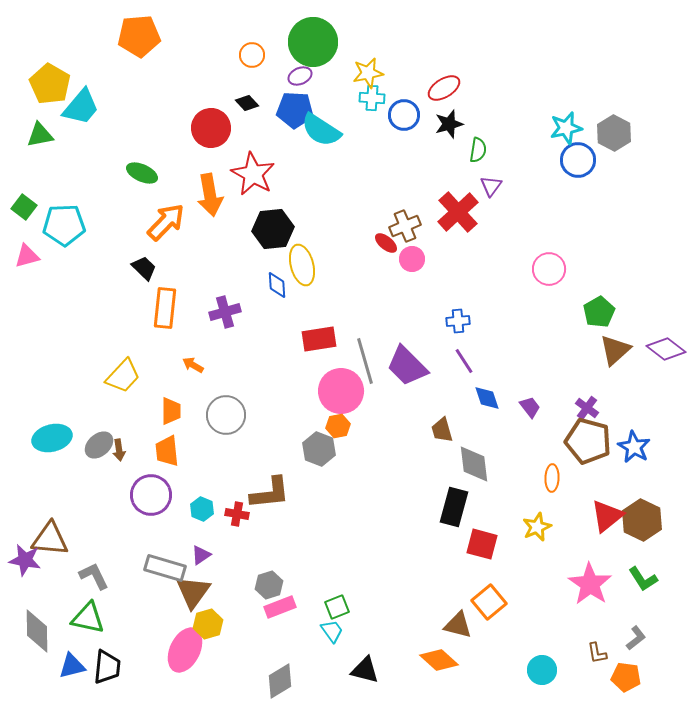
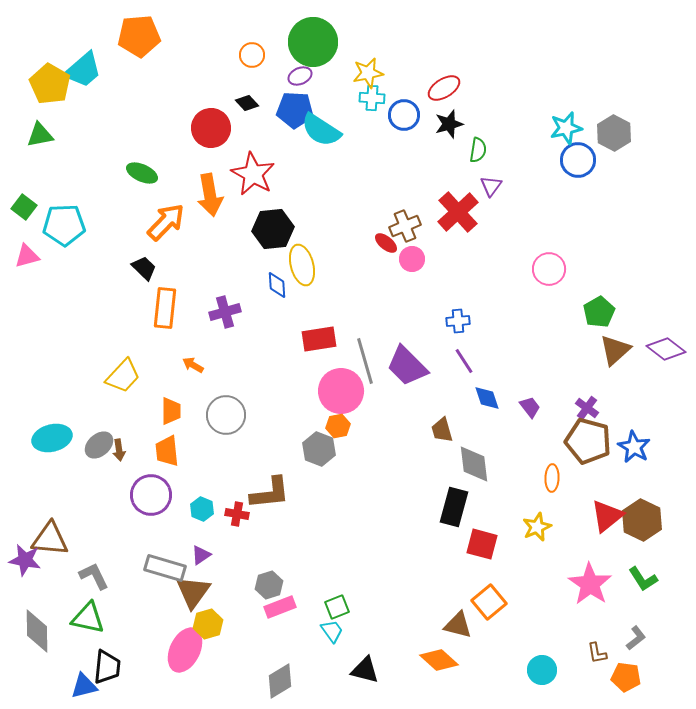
cyan trapezoid at (81, 107): moved 2 px right, 37 px up; rotated 9 degrees clockwise
blue triangle at (72, 666): moved 12 px right, 20 px down
